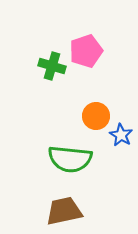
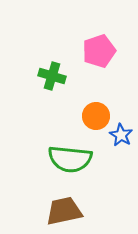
pink pentagon: moved 13 px right
green cross: moved 10 px down
